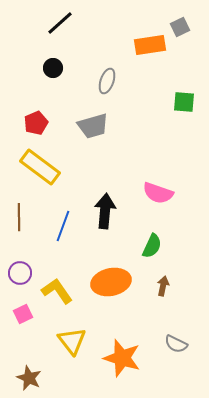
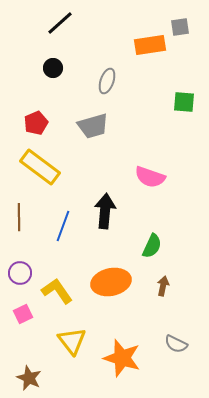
gray square: rotated 18 degrees clockwise
pink semicircle: moved 8 px left, 16 px up
